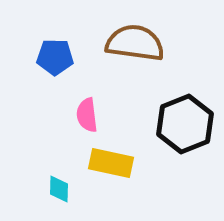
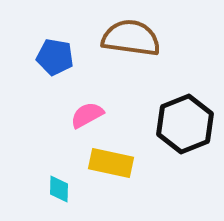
brown semicircle: moved 4 px left, 5 px up
blue pentagon: rotated 9 degrees clockwise
pink semicircle: rotated 68 degrees clockwise
